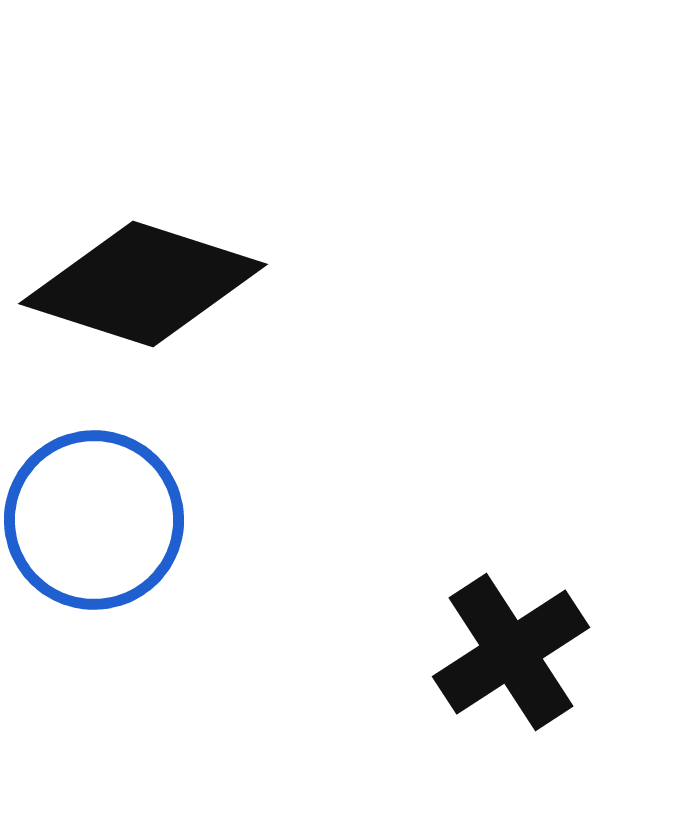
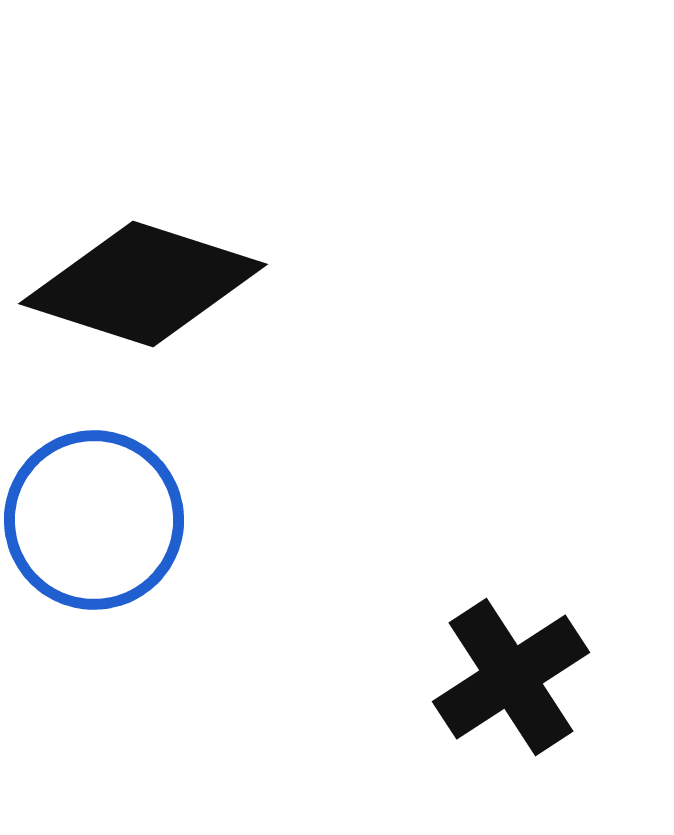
black cross: moved 25 px down
